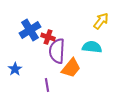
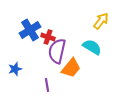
cyan semicircle: rotated 24 degrees clockwise
purple semicircle: rotated 10 degrees clockwise
blue star: rotated 16 degrees clockwise
